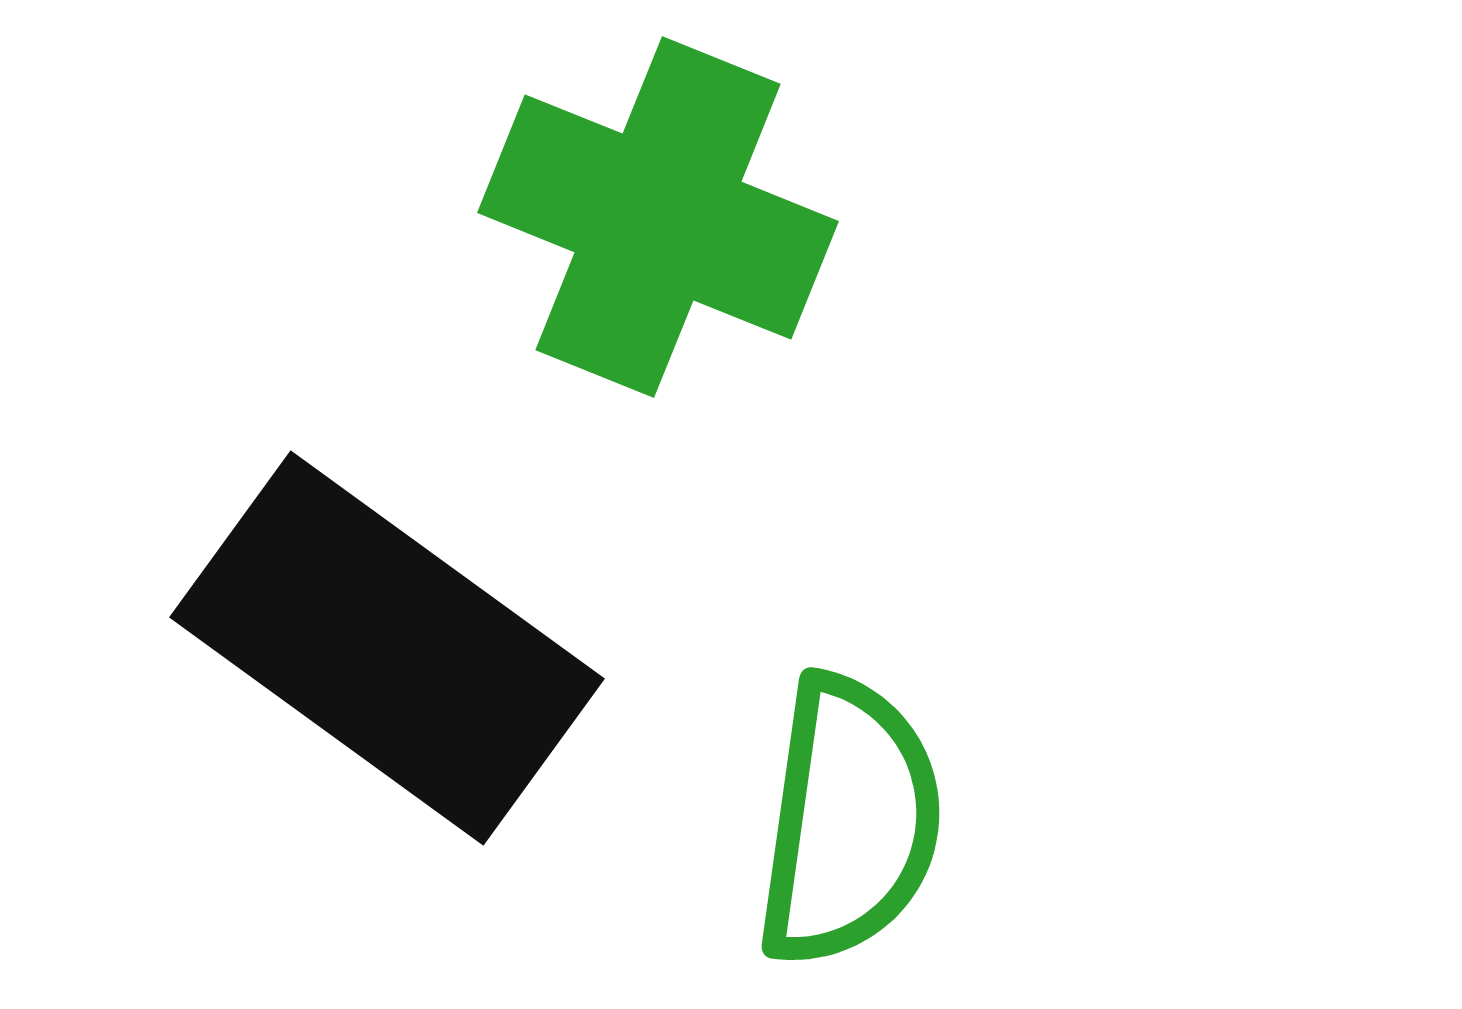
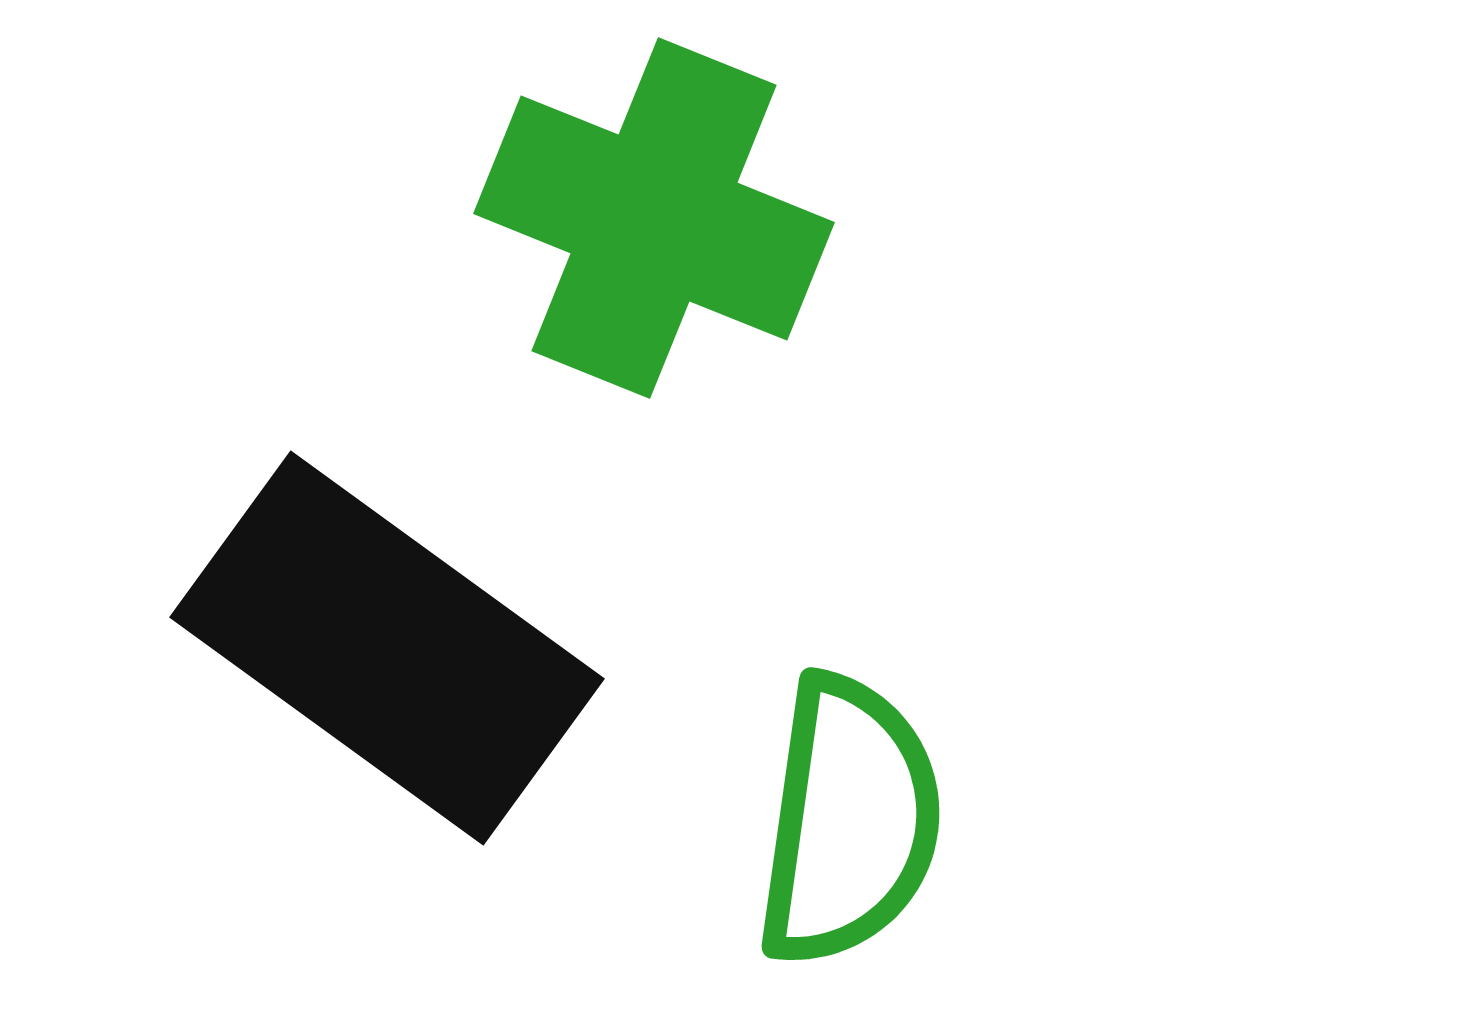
green cross: moved 4 px left, 1 px down
